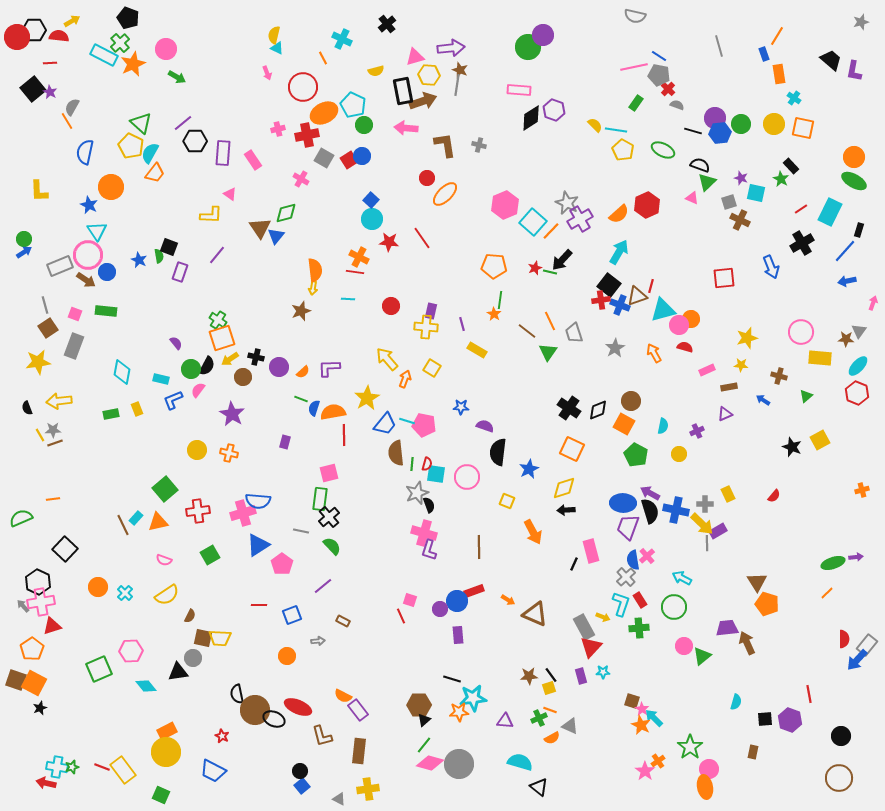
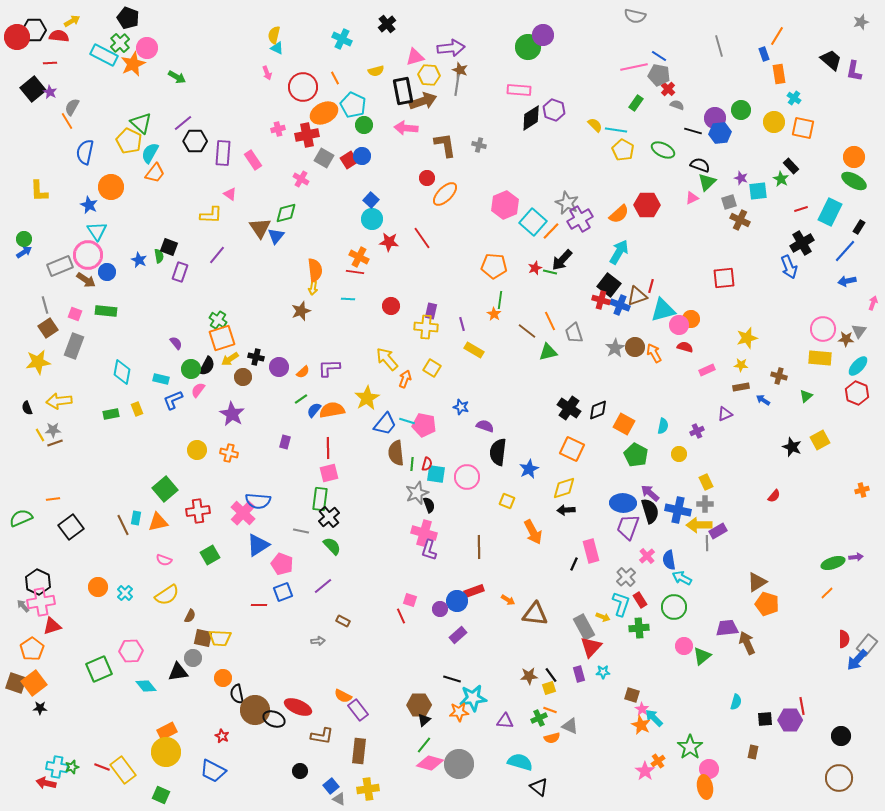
pink circle at (166, 49): moved 19 px left, 1 px up
orange line at (323, 58): moved 12 px right, 20 px down
green circle at (741, 124): moved 14 px up
yellow circle at (774, 124): moved 2 px up
yellow pentagon at (131, 146): moved 2 px left, 5 px up
cyan square at (756, 193): moved 2 px right, 2 px up; rotated 18 degrees counterclockwise
pink triangle at (692, 198): rotated 48 degrees counterclockwise
red hexagon at (647, 205): rotated 25 degrees clockwise
red line at (801, 209): rotated 16 degrees clockwise
black rectangle at (859, 230): moved 3 px up; rotated 16 degrees clockwise
blue arrow at (771, 267): moved 18 px right
red cross at (601, 300): rotated 24 degrees clockwise
pink circle at (801, 332): moved 22 px right, 3 px up
yellow rectangle at (477, 350): moved 3 px left
green triangle at (548, 352): rotated 42 degrees clockwise
brown rectangle at (729, 387): moved 12 px right
green line at (301, 399): rotated 56 degrees counterclockwise
brown circle at (631, 401): moved 4 px right, 54 px up
blue star at (461, 407): rotated 14 degrees clockwise
blue semicircle at (314, 408): moved 2 px down; rotated 21 degrees clockwise
orange semicircle at (333, 412): moved 1 px left, 2 px up
red line at (344, 435): moved 16 px left, 13 px down
purple arrow at (650, 493): rotated 12 degrees clockwise
yellow rectangle at (728, 494): moved 22 px left, 12 px up
blue cross at (676, 510): moved 2 px right
pink cross at (243, 513): rotated 30 degrees counterclockwise
cyan rectangle at (136, 518): rotated 32 degrees counterclockwise
yellow arrow at (702, 524): moved 3 px left, 1 px down; rotated 135 degrees clockwise
black square at (65, 549): moved 6 px right, 22 px up; rotated 10 degrees clockwise
blue semicircle at (633, 560): moved 36 px right
pink pentagon at (282, 564): rotated 15 degrees counterclockwise
brown triangle at (757, 582): rotated 30 degrees clockwise
brown triangle at (535, 614): rotated 16 degrees counterclockwise
blue square at (292, 615): moved 9 px left, 23 px up
purple rectangle at (458, 635): rotated 54 degrees clockwise
orange circle at (287, 656): moved 64 px left, 22 px down
purple rectangle at (581, 676): moved 2 px left, 2 px up
brown square at (16, 680): moved 3 px down
orange square at (34, 683): rotated 25 degrees clockwise
red line at (809, 694): moved 7 px left, 12 px down
brown square at (632, 701): moved 6 px up
black star at (40, 708): rotated 24 degrees clockwise
purple hexagon at (790, 720): rotated 20 degrees counterclockwise
brown L-shape at (322, 736): rotated 65 degrees counterclockwise
orange semicircle at (552, 738): rotated 14 degrees clockwise
blue square at (302, 786): moved 29 px right
